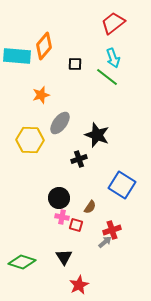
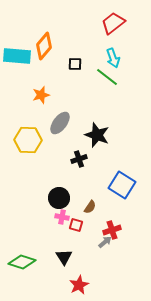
yellow hexagon: moved 2 px left
